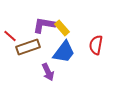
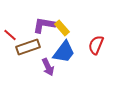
red line: moved 1 px up
red semicircle: rotated 12 degrees clockwise
purple arrow: moved 5 px up
